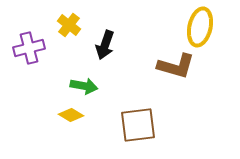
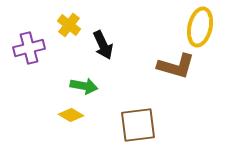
black arrow: moved 2 px left; rotated 44 degrees counterclockwise
